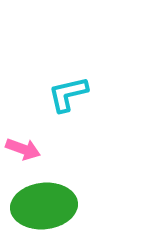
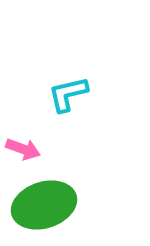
green ellipse: moved 1 px up; rotated 12 degrees counterclockwise
